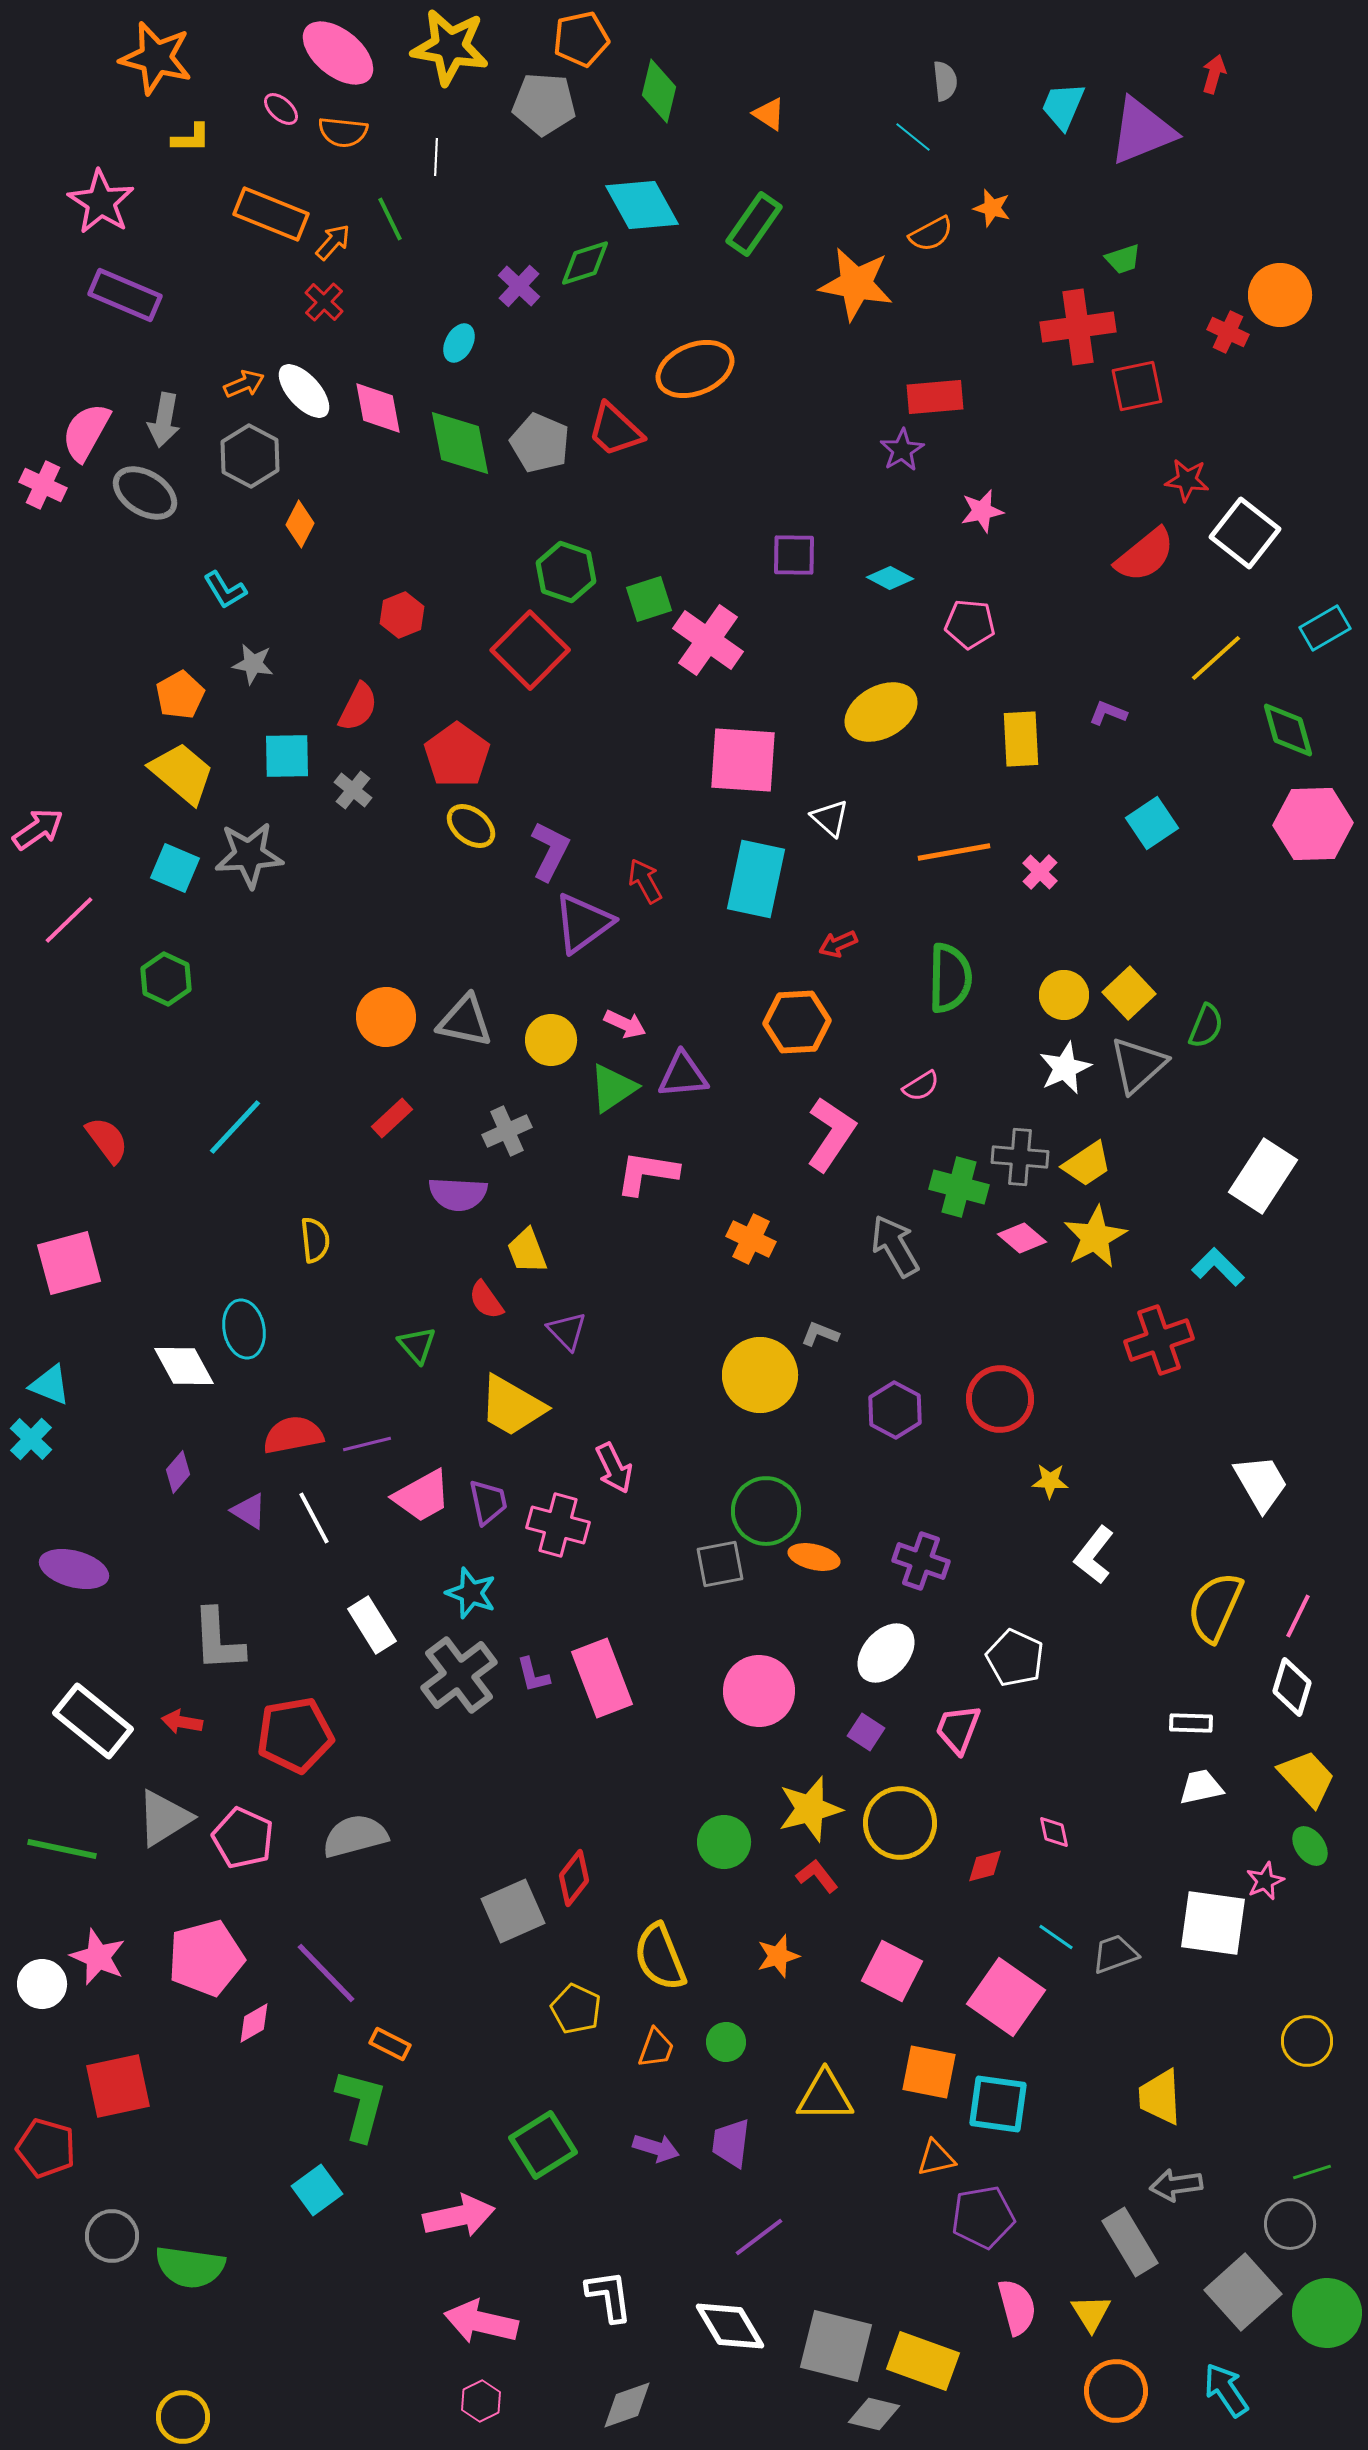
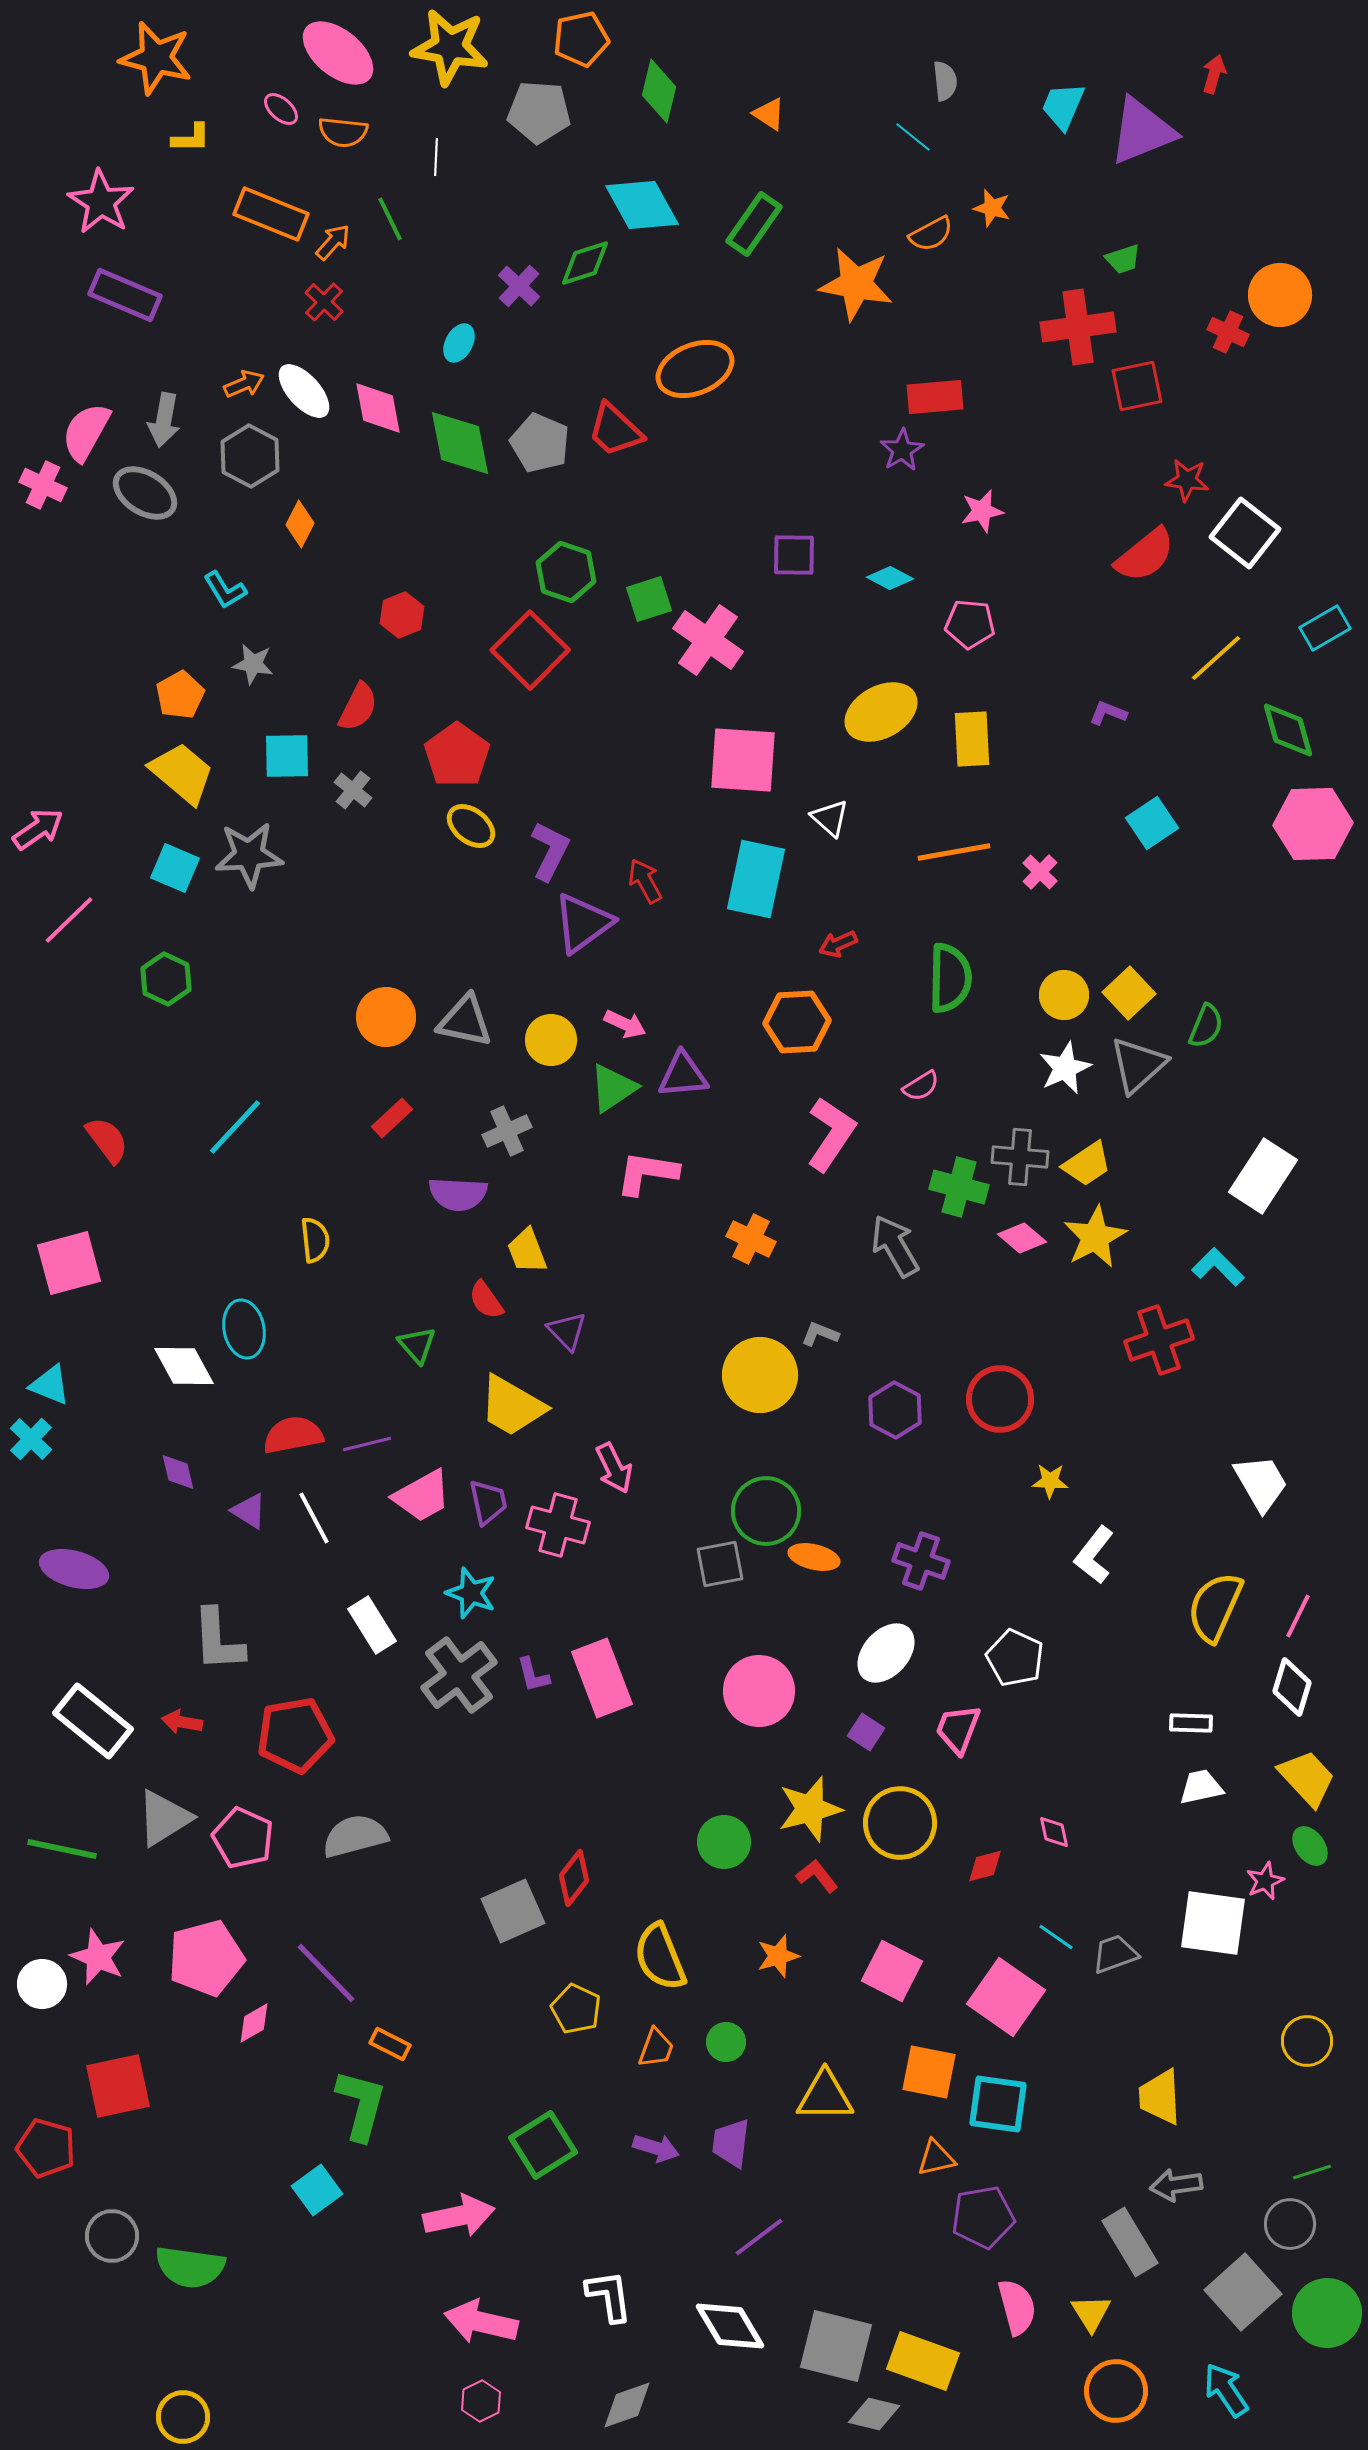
gray pentagon at (544, 104): moved 5 px left, 8 px down
yellow rectangle at (1021, 739): moved 49 px left
purple diamond at (178, 1472): rotated 54 degrees counterclockwise
